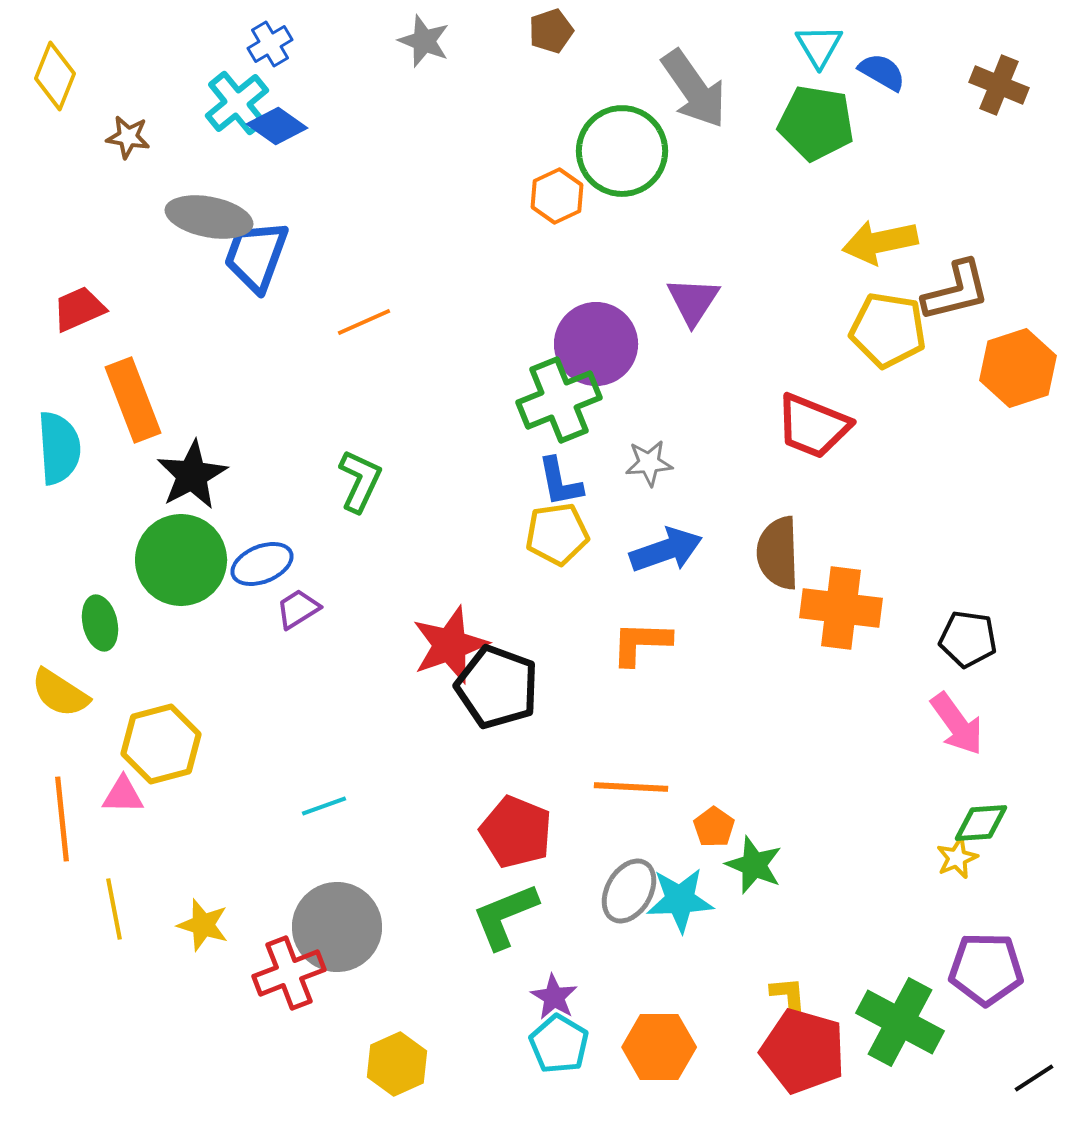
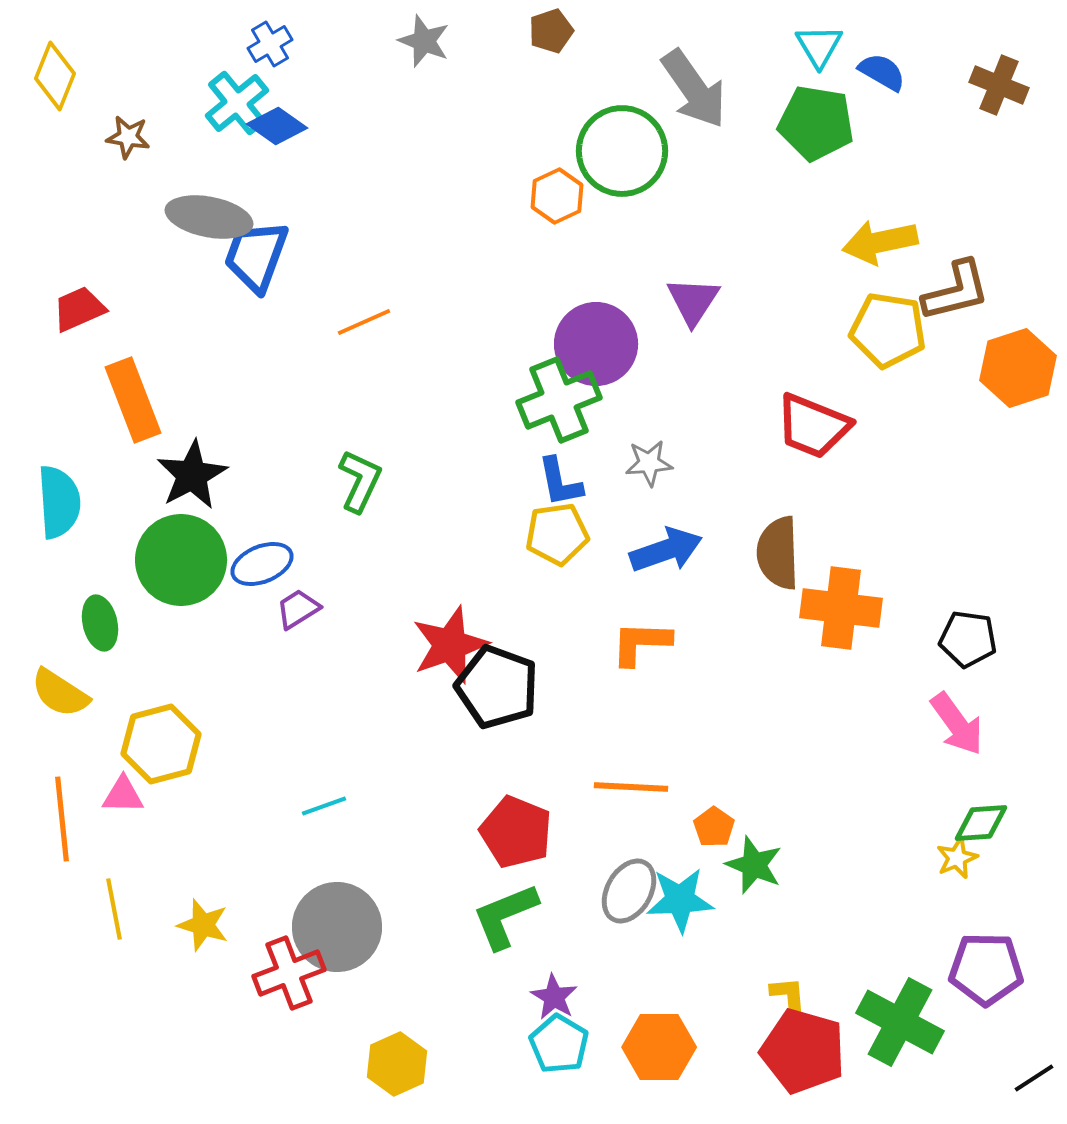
cyan semicircle at (59, 448): moved 54 px down
